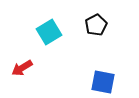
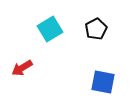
black pentagon: moved 4 px down
cyan square: moved 1 px right, 3 px up
